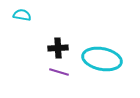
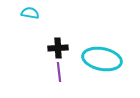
cyan semicircle: moved 8 px right, 2 px up
purple line: rotated 66 degrees clockwise
